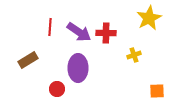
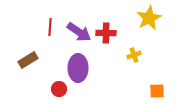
red circle: moved 2 px right
